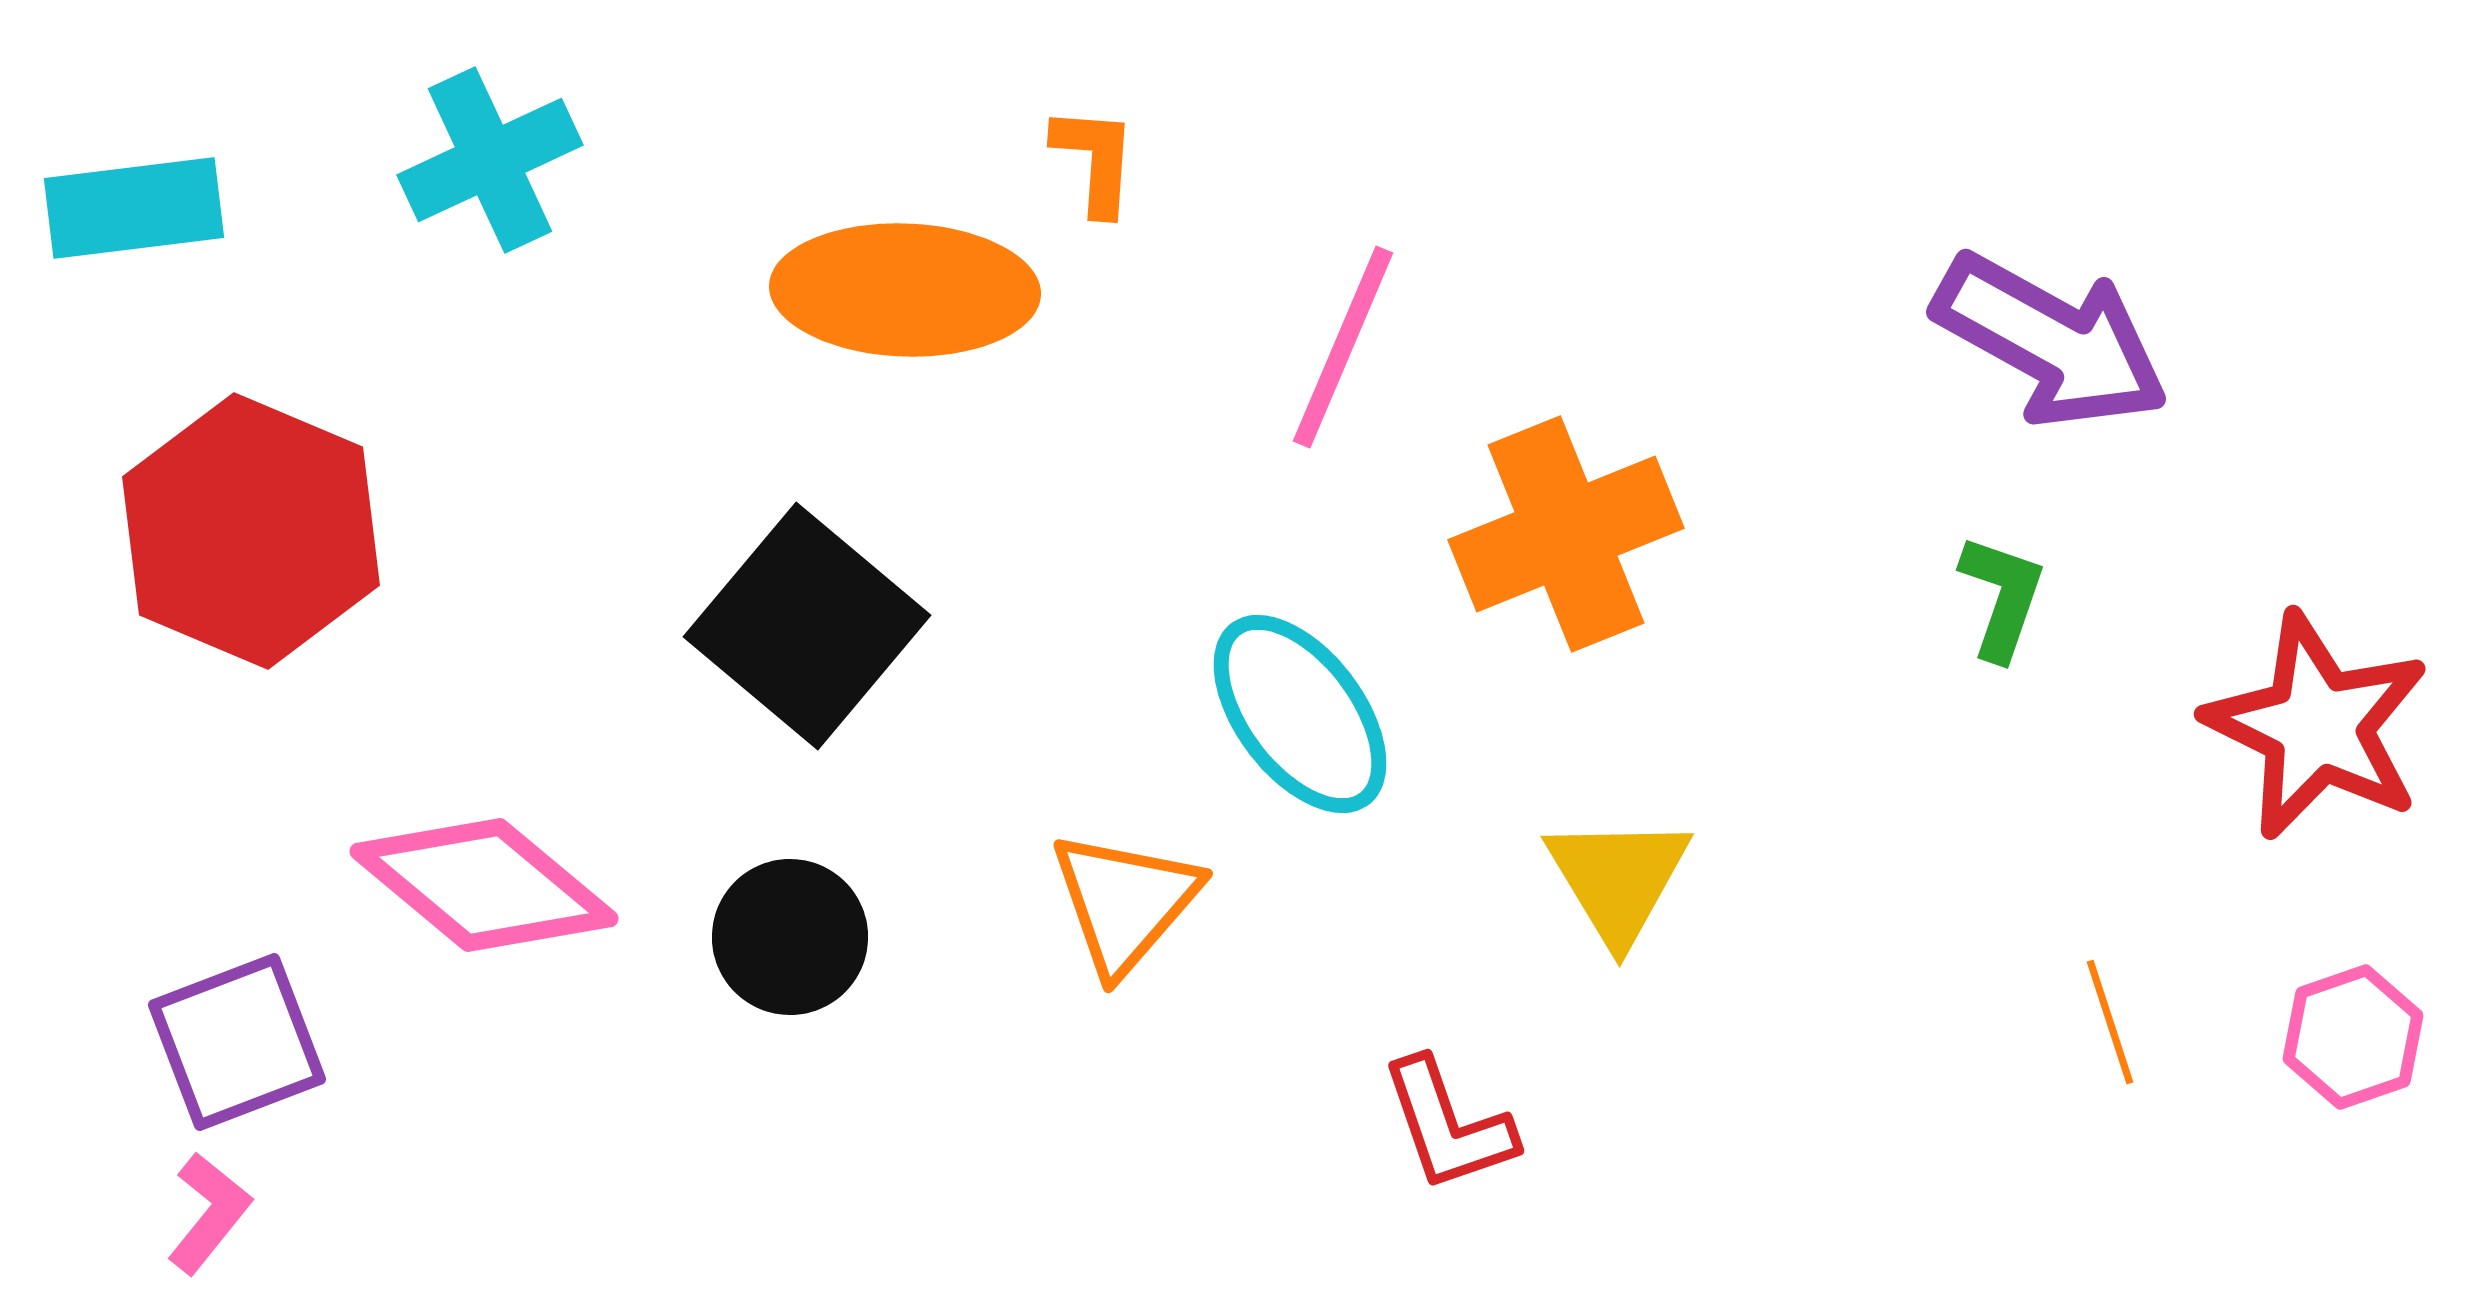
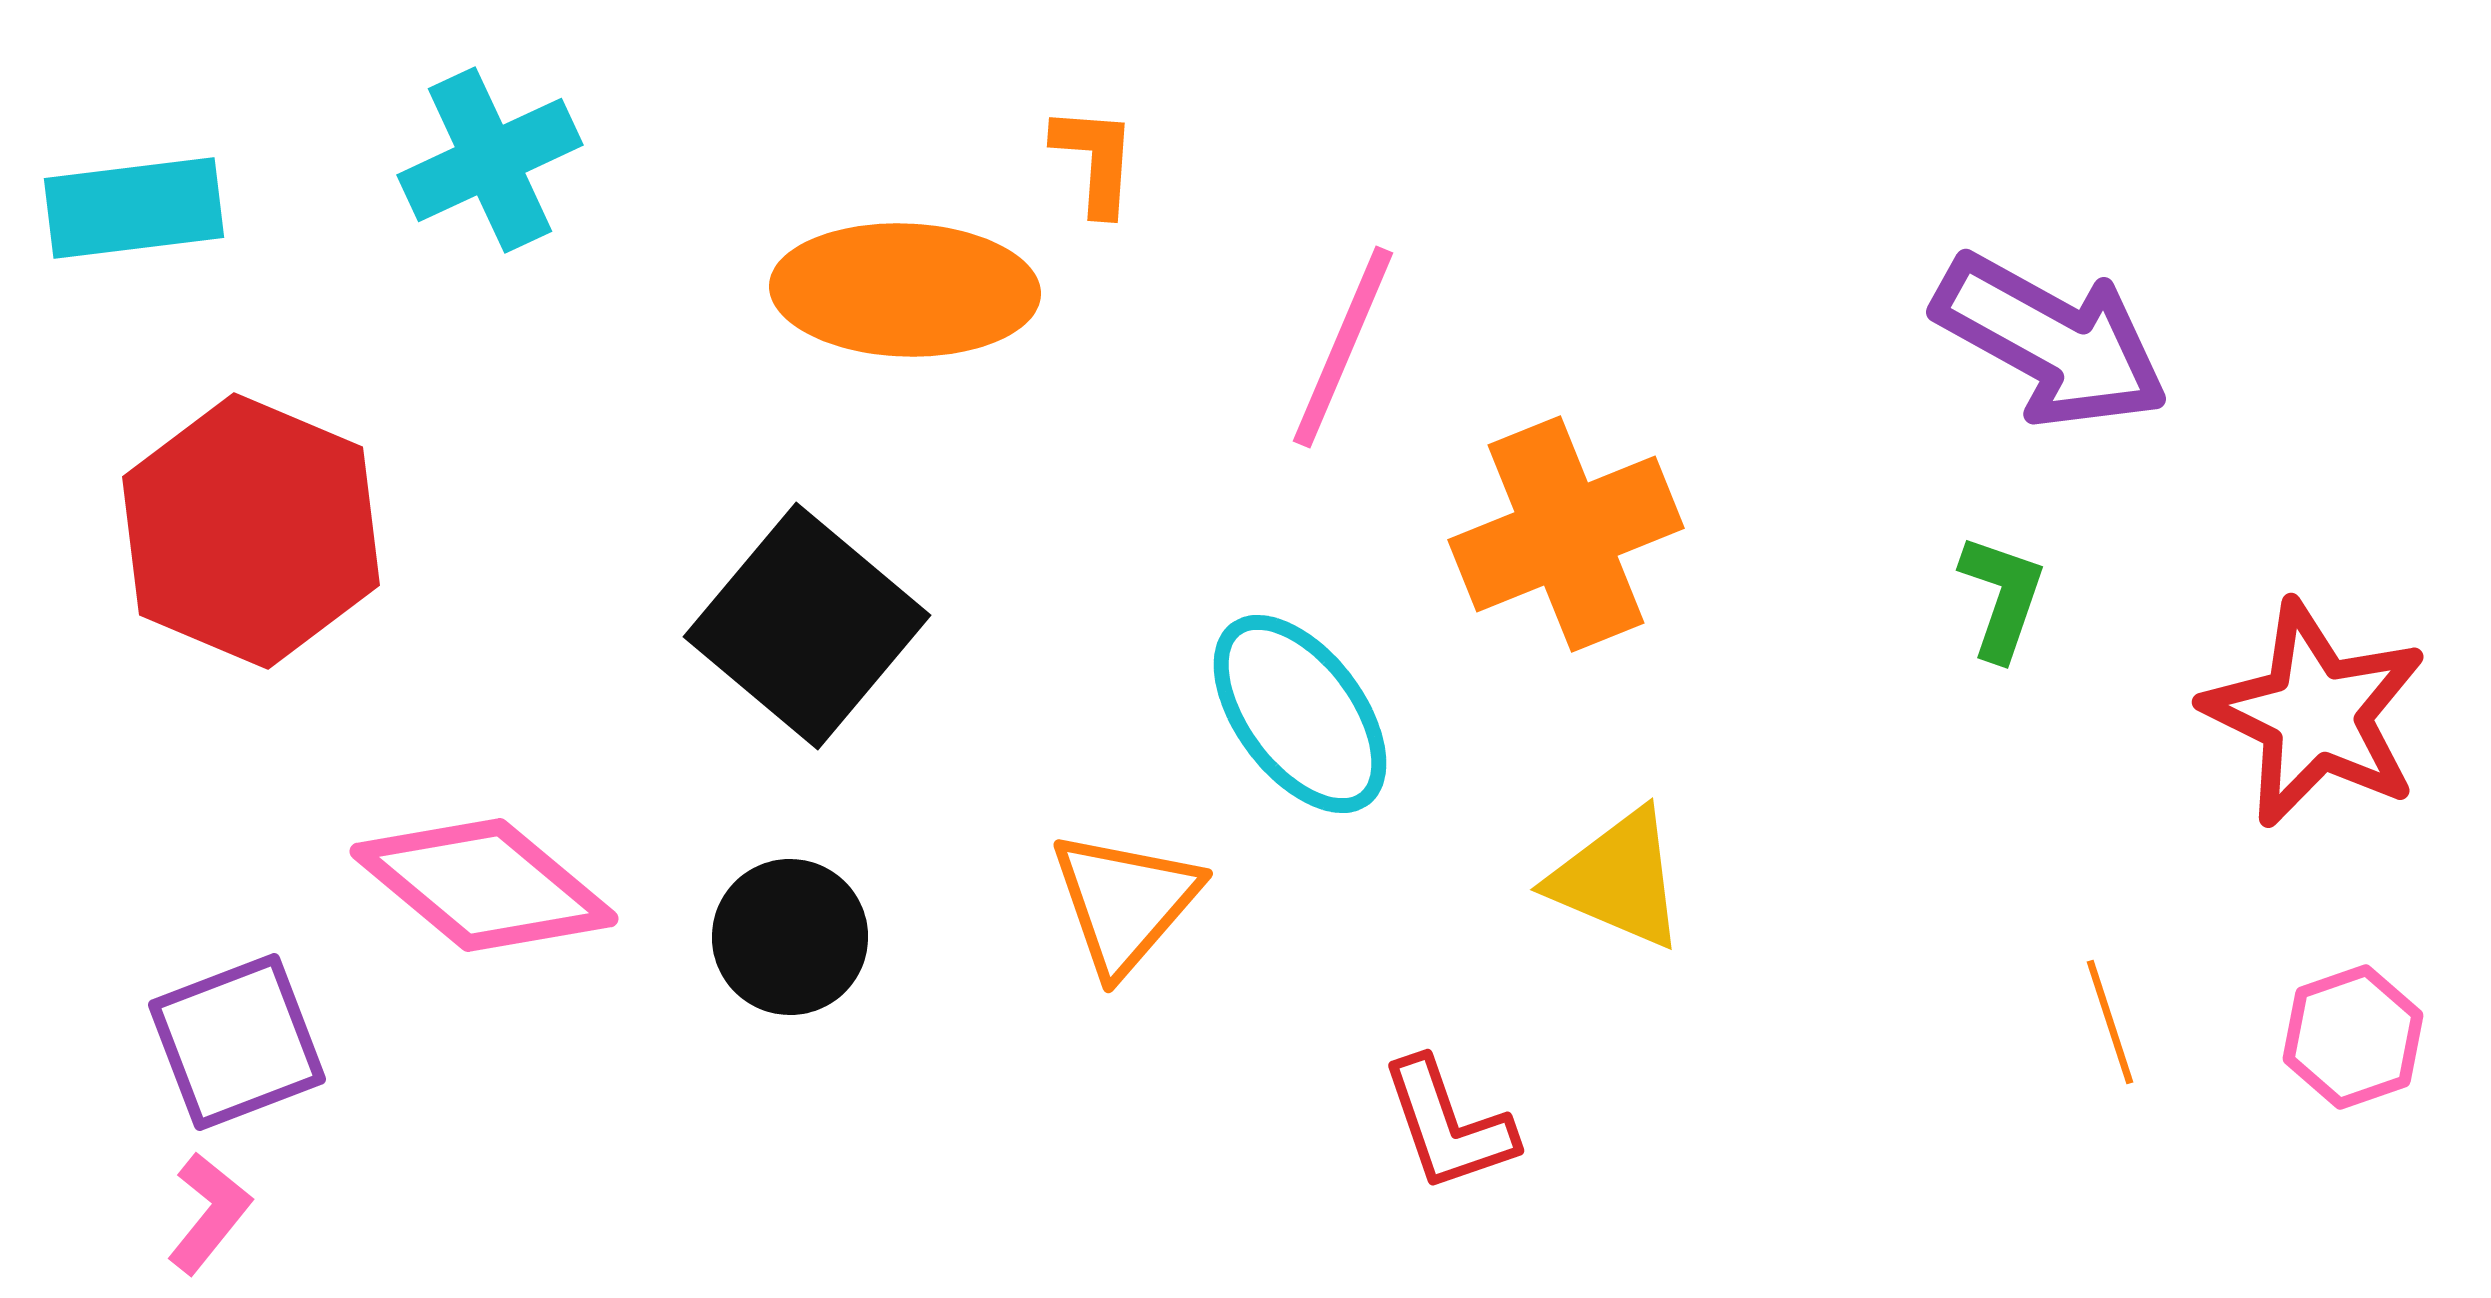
red star: moved 2 px left, 12 px up
yellow triangle: rotated 36 degrees counterclockwise
